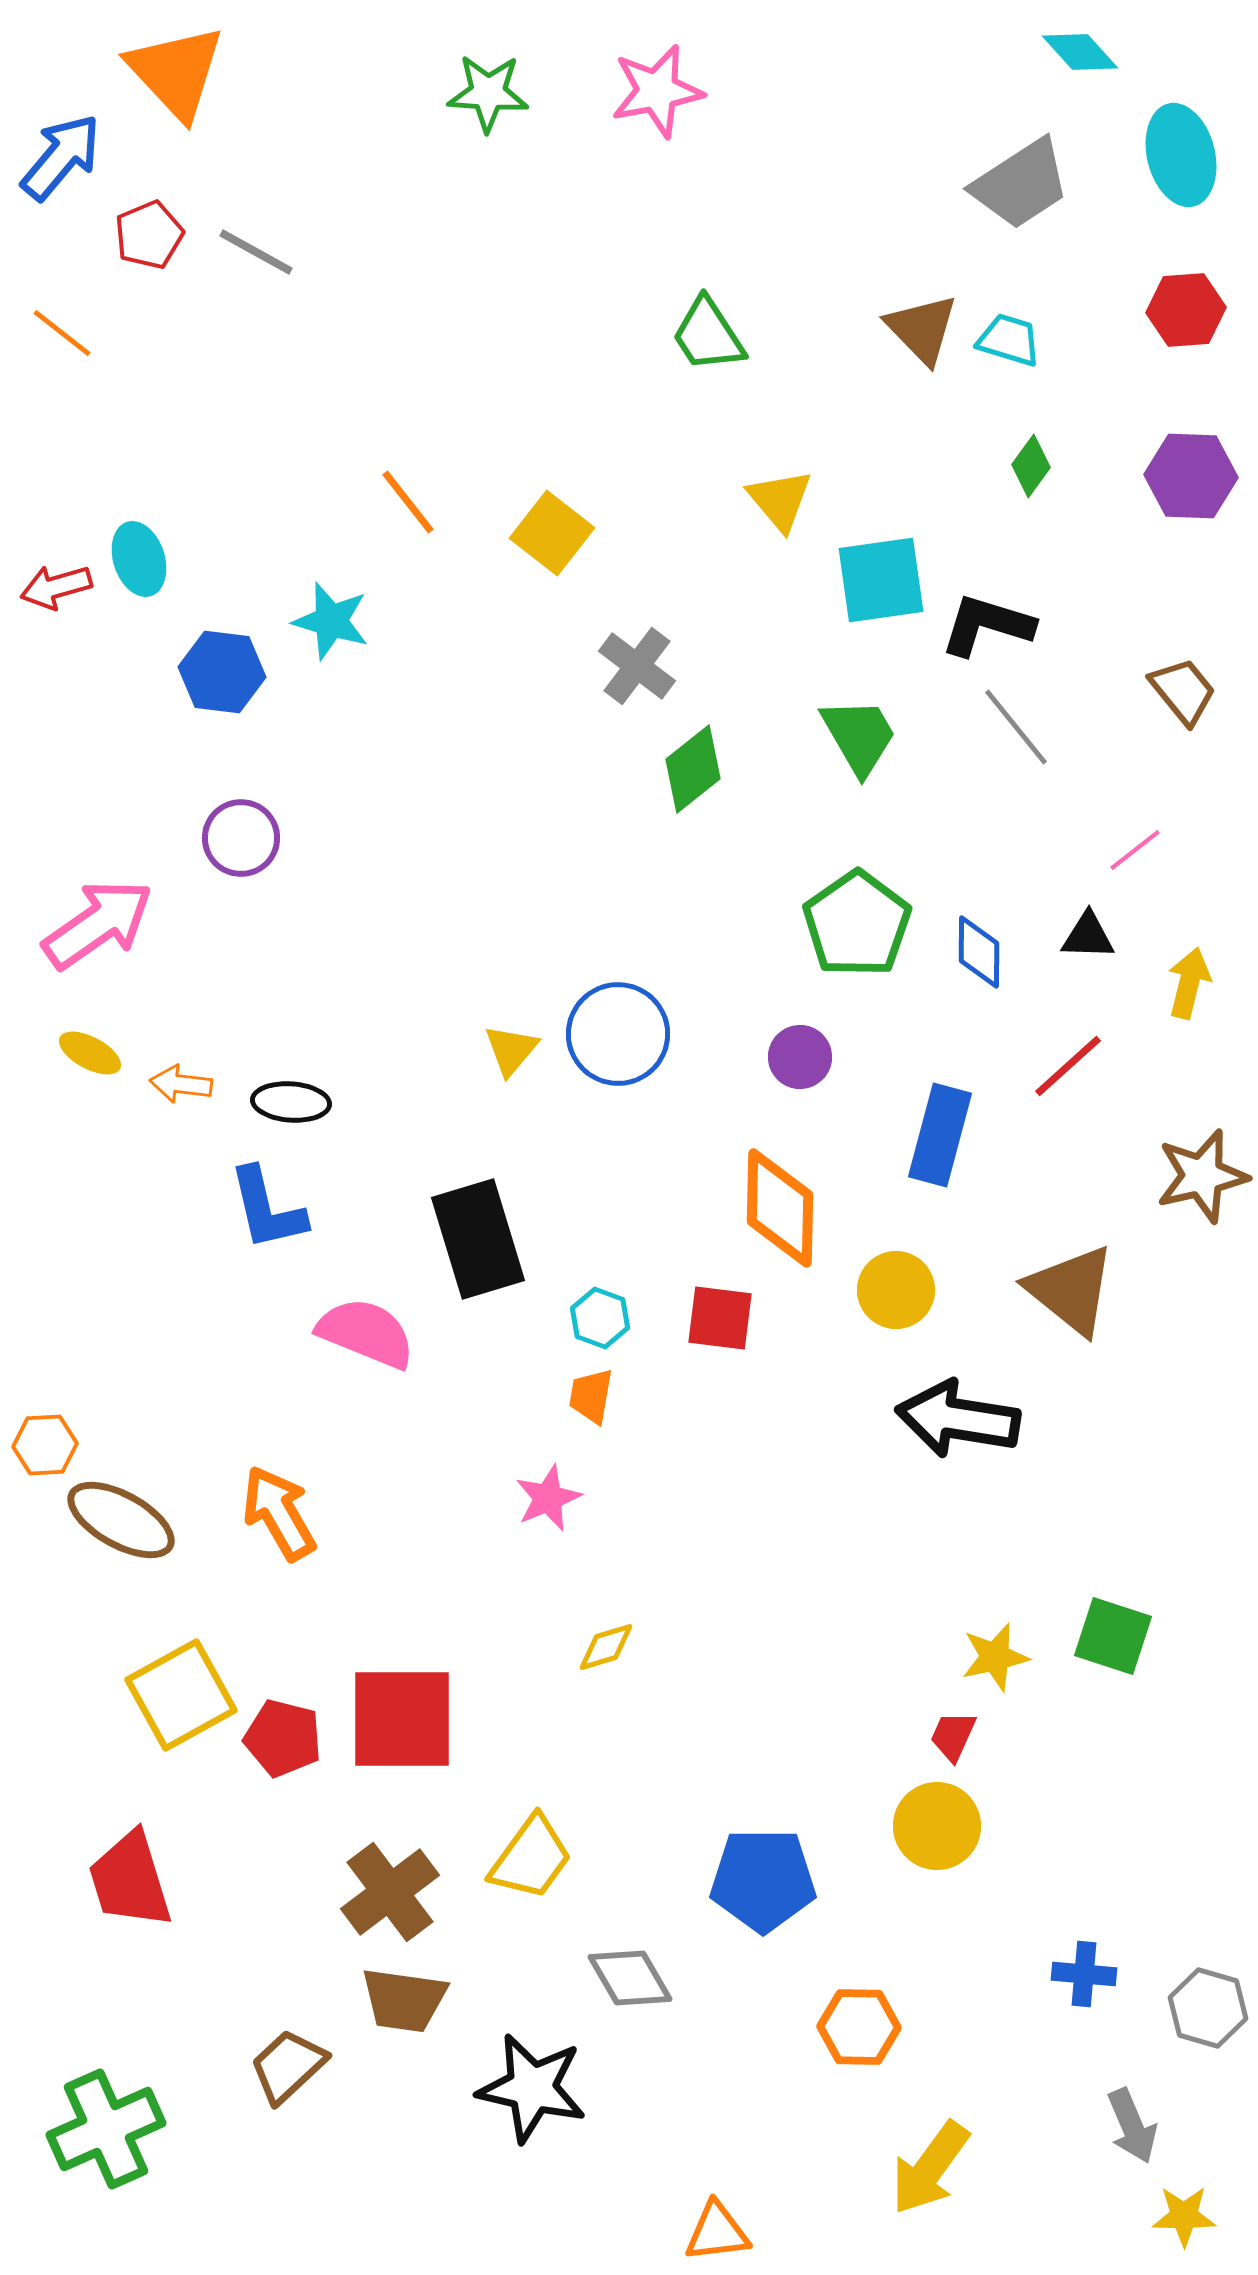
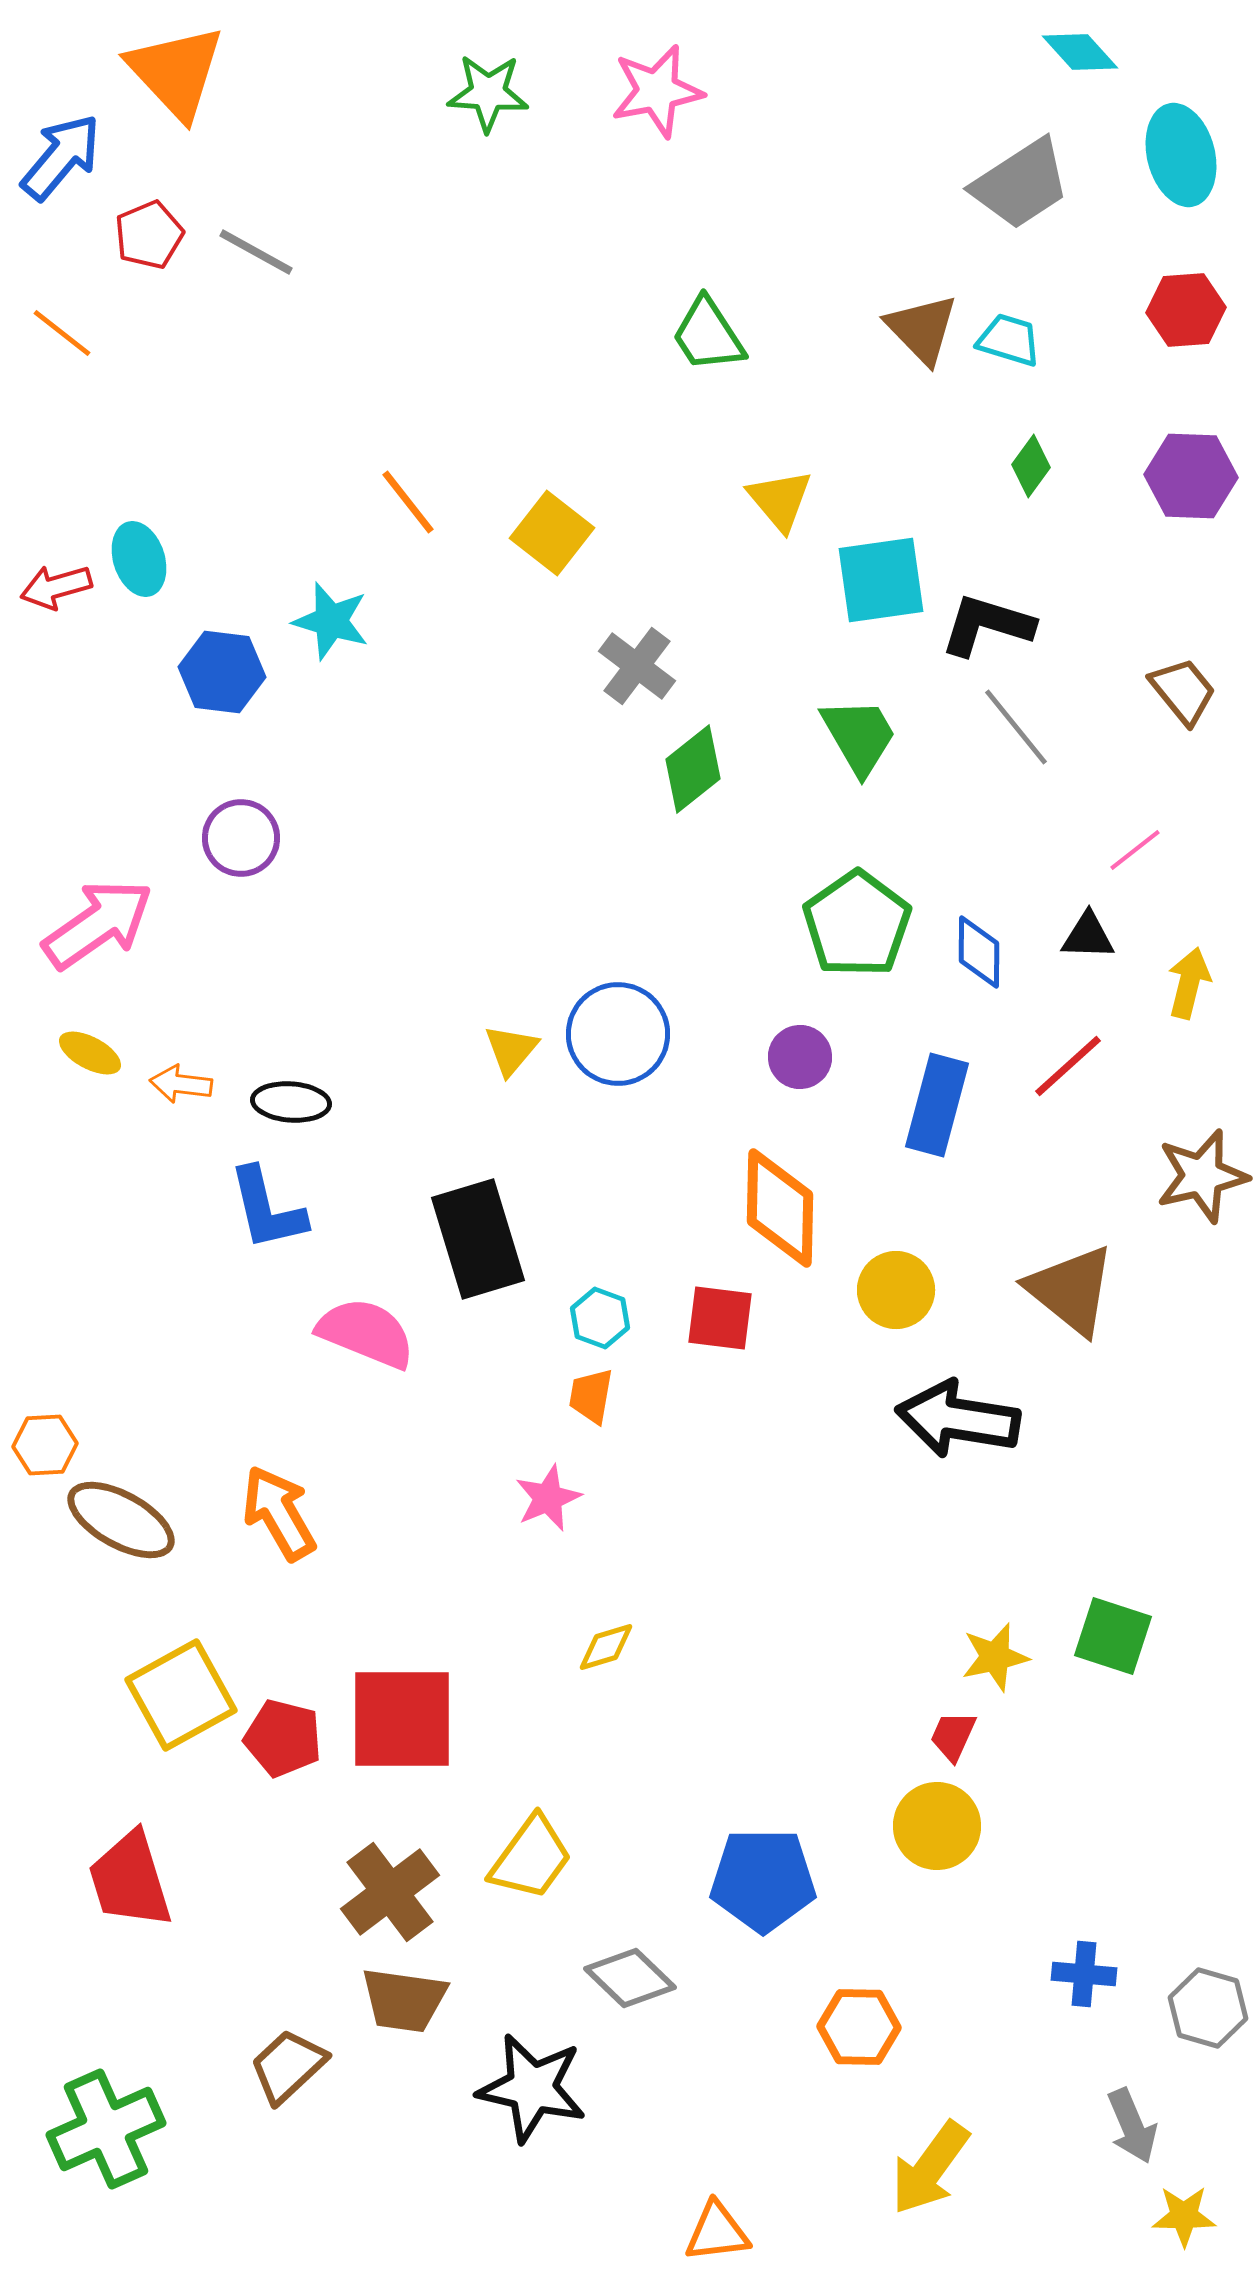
blue rectangle at (940, 1135): moved 3 px left, 30 px up
gray diamond at (630, 1978): rotated 16 degrees counterclockwise
